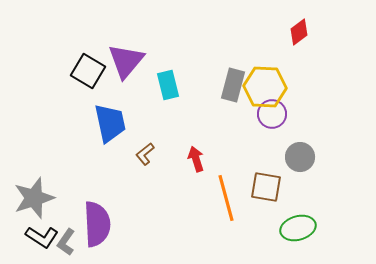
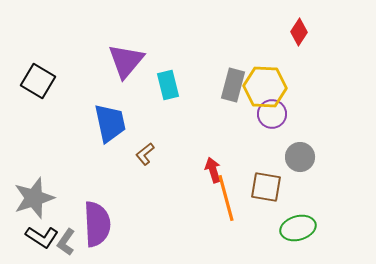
red diamond: rotated 20 degrees counterclockwise
black square: moved 50 px left, 10 px down
red arrow: moved 17 px right, 11 px down
